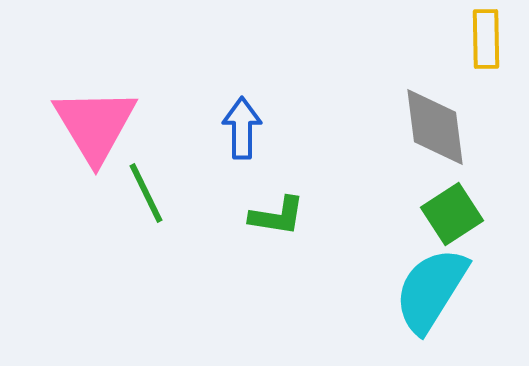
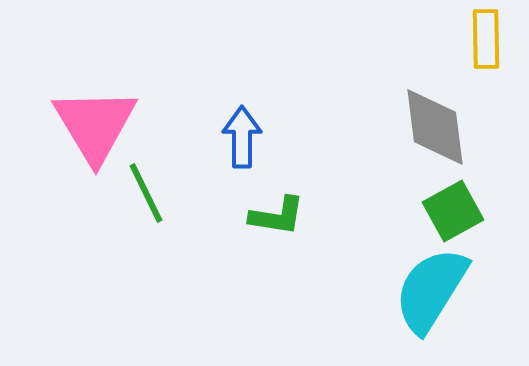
blue arrow: moved 9 px down
green square: moved 1 px right, 3 px up; rotated 4 degrees clockwise
